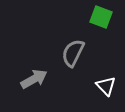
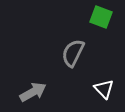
gray arrow: moved 1 px left, 13 px down
white triangle: moved 2 px left, 3 px down
